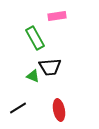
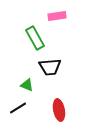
green triangle: moved 6 px left, 9 px down
